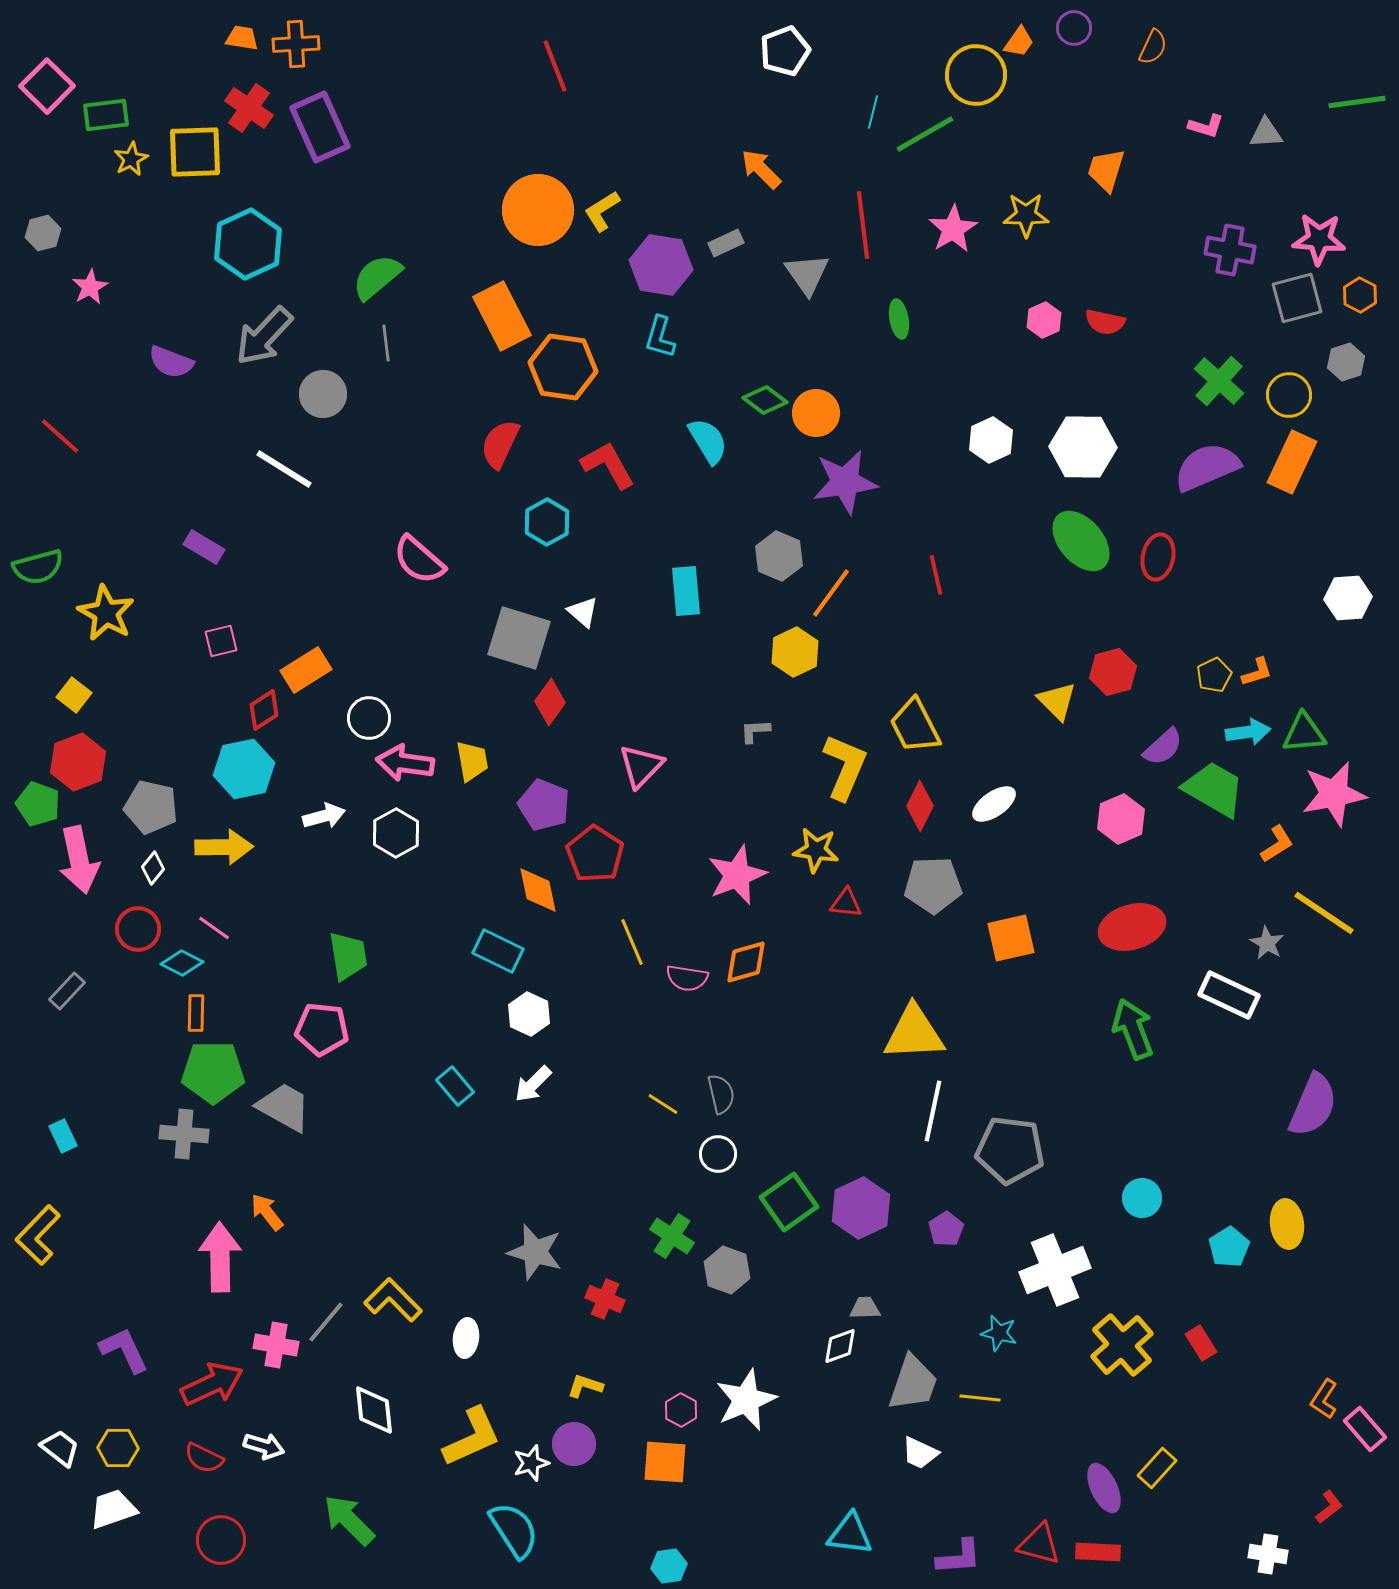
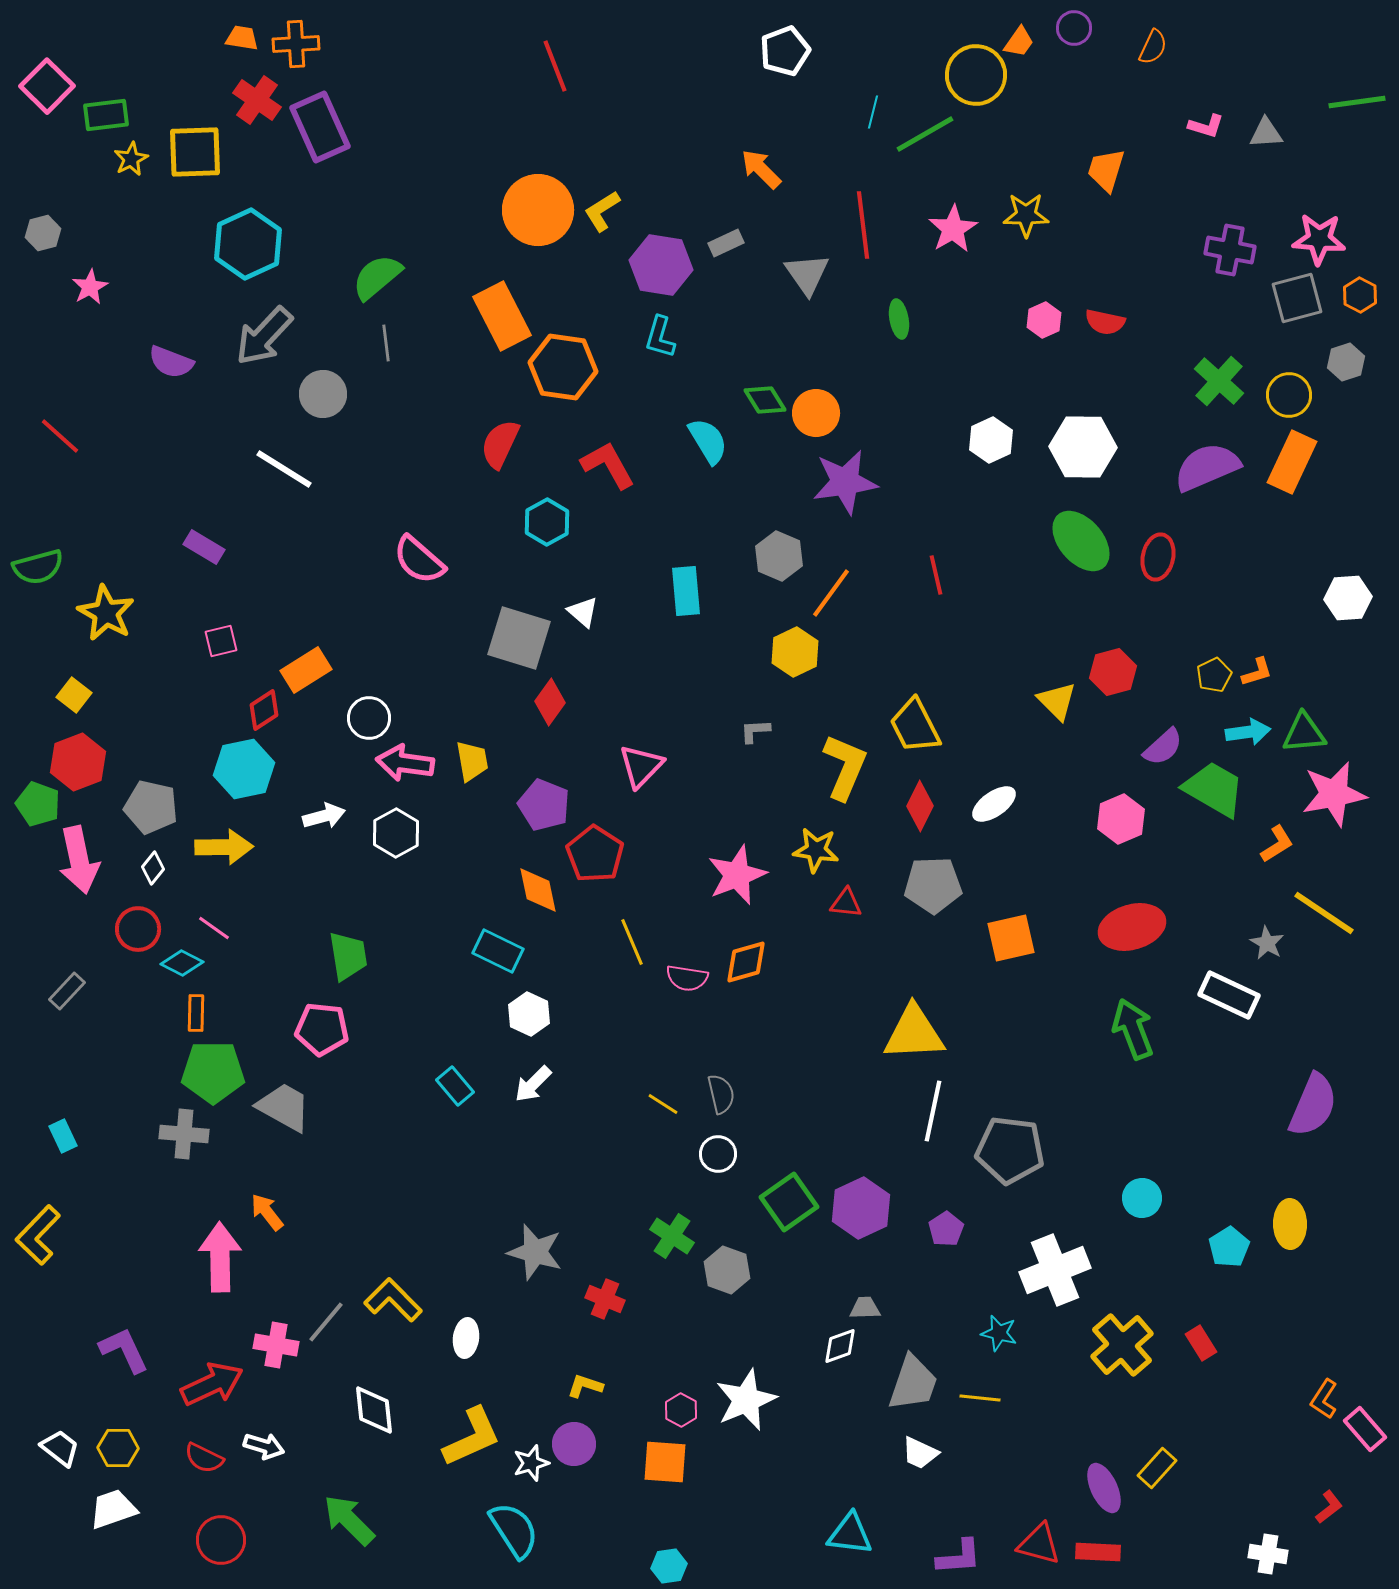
red cross at (249, 108): moved 8 px right, 8 px up
green diamond at (765, 400): rotated 21 degrees clockwise
yellow ellipse at (1287, 1224): moved 3 px right; rotated 6 degrees clockwise
